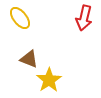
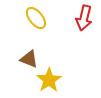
yellow ellipse: moved 16 px right
